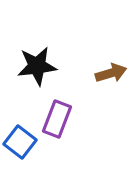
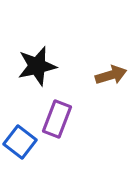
black star: rotated 6 degrees counterclockwise
brown arrow: moved 2 px down
